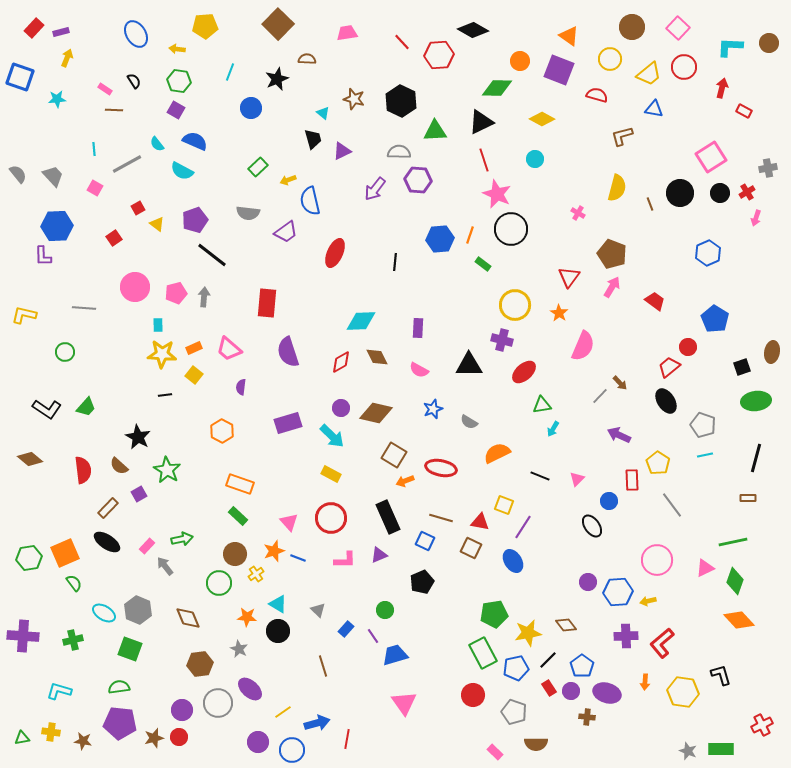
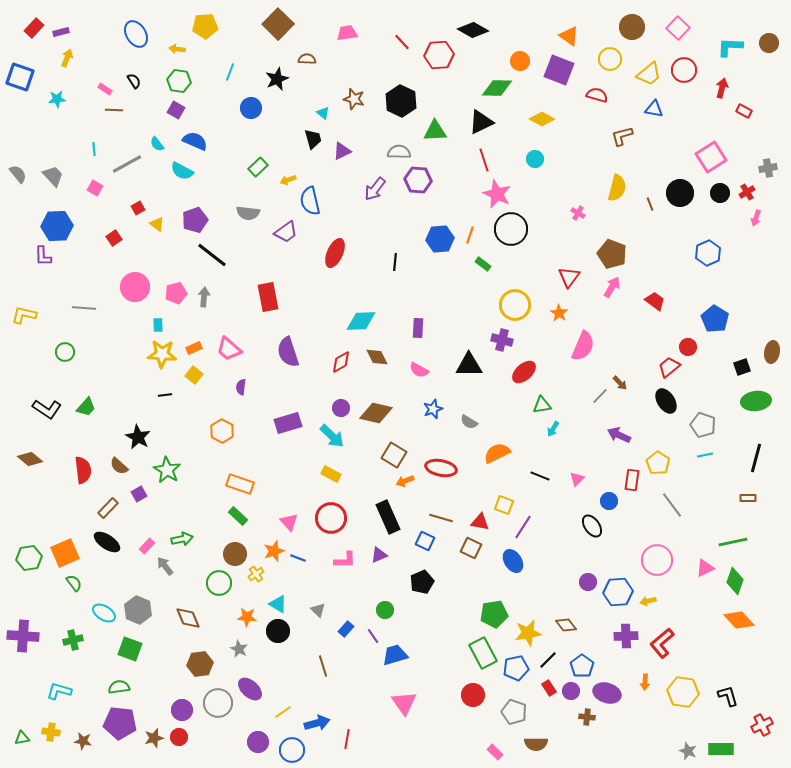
red circle at (684, 67): moved 3 px down
red rectangle at (267, 303): moved 1 px right, 6 px up; rotated 16 degrees counterclockwise
red rectangle at (632, 480): rotated 10 degrees clockwise
black L-shape at (721, 675): moved 7 px right, 21 px down
